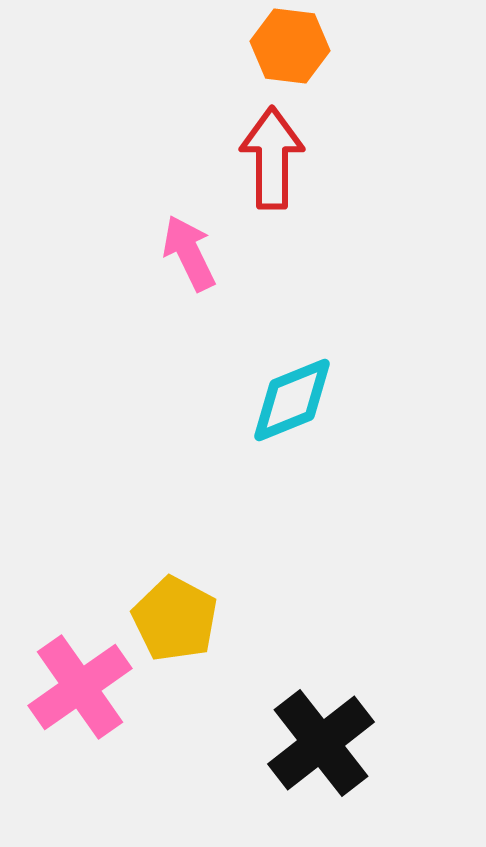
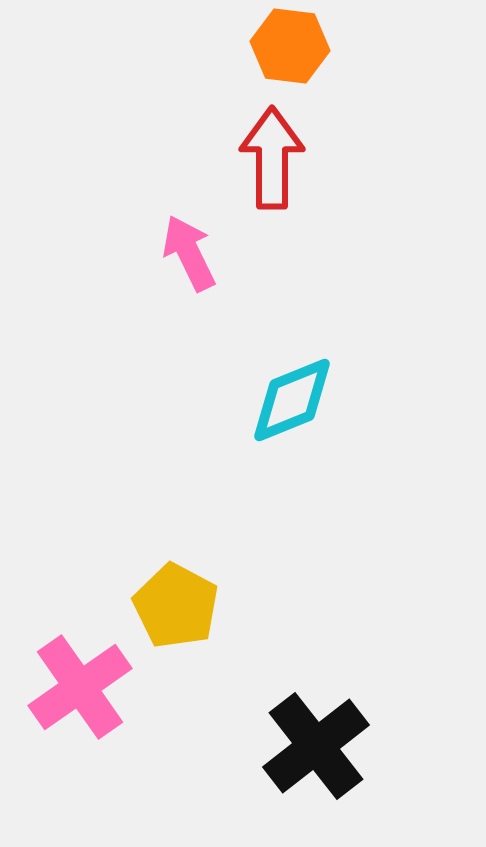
yellow pentagon: moved 1 px right, 13 px up
black cross: moved 5 px left, 3 px down
